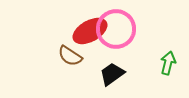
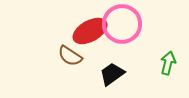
pink circle: moved 6 px right, 5 px up
